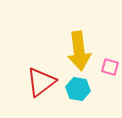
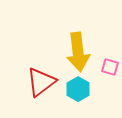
yellow arrow: moved 1 px left, 1 px down
cyan hexagon: rotated 20 degrees clockwise
